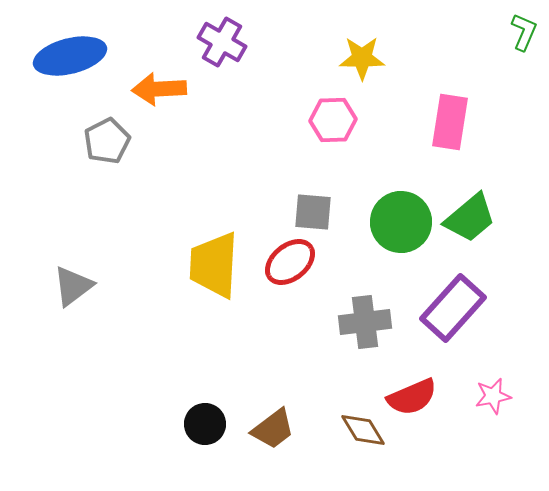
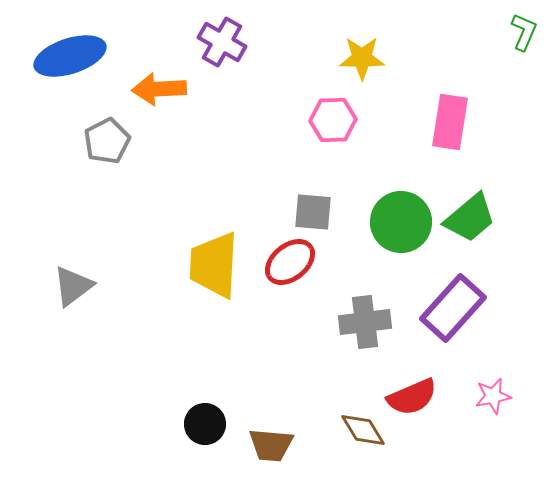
blue ellipse: rotated 4 degrees counterclockwise
brown trapezoid: moved 2 px left, 16 px down; rotated 42 degrees clockwise
